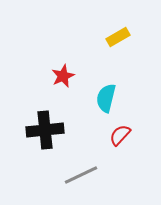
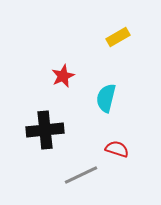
red semicircle: moved 3 px left, 14 px down; rotated 65 degrees clockwise
